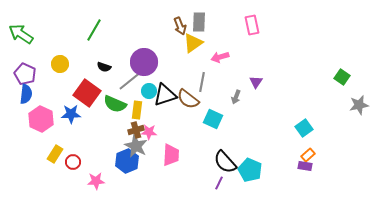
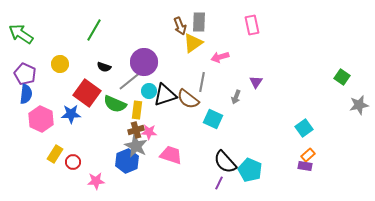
pink trapezoid at (171, 155): rotated 75 degrees counterclockwise
